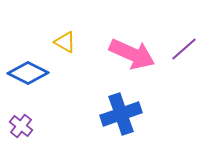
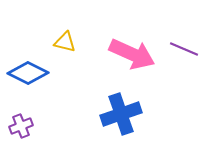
yellow triangle: rotated 15 degrees counterclockwise
purple line: rotated 64 degrees clockwise
purple cross: rotated 30 degrees clockwise
